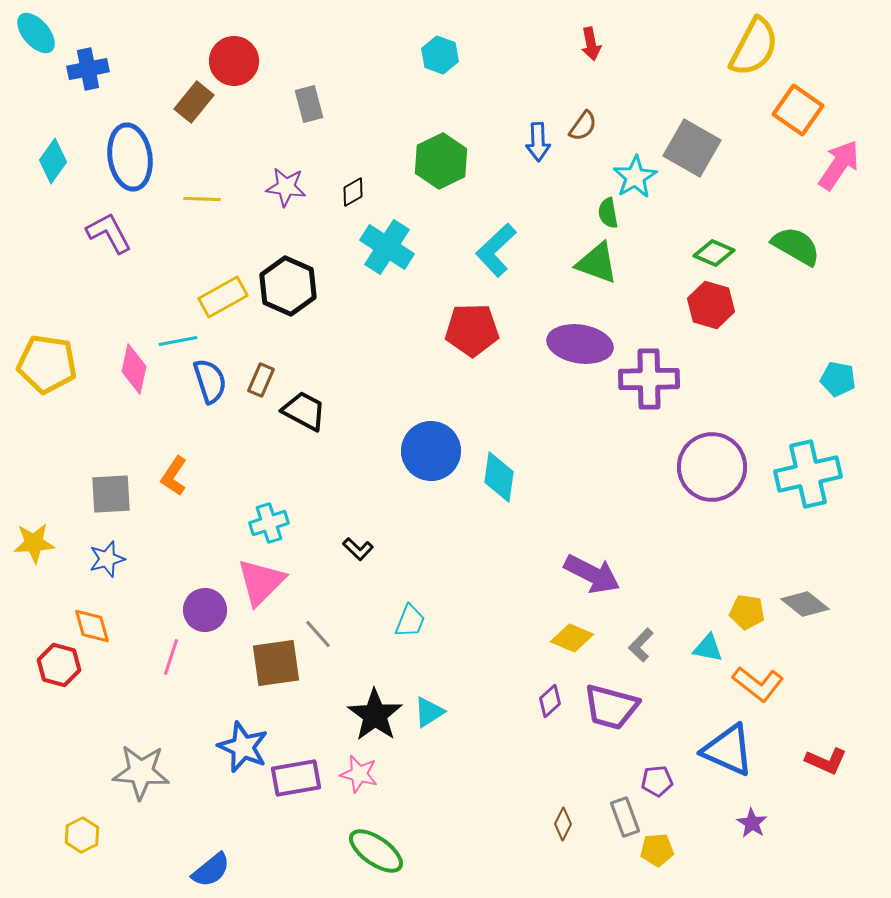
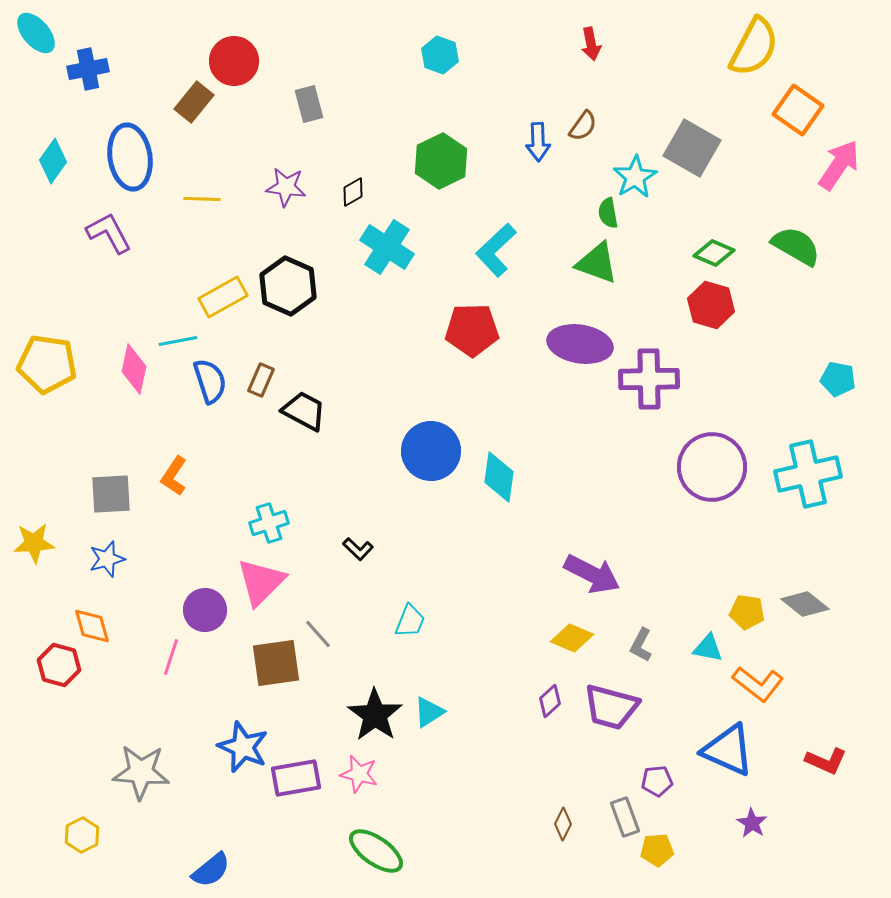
gray L-shape at (641, 645): rotated 16 degrees counterclockwise
